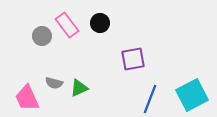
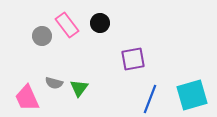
green triangle: rotated 30 degrees counterclockwise
cyan square: rotated 12 degrees clockwise
